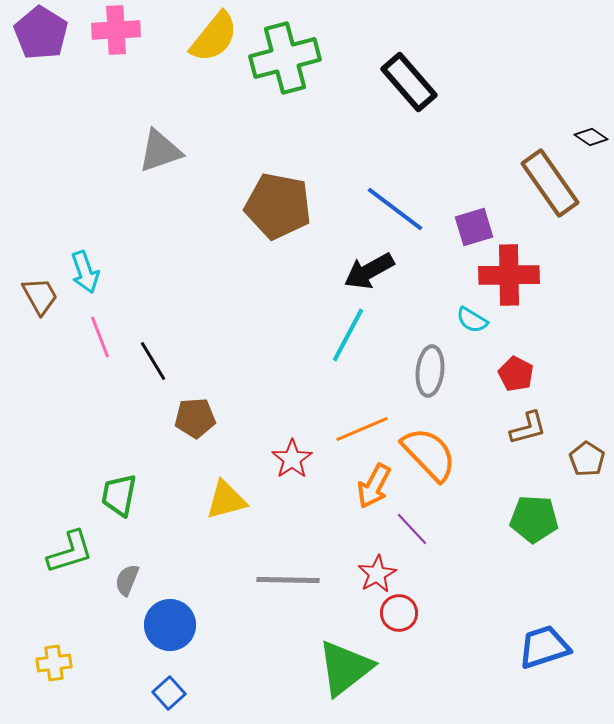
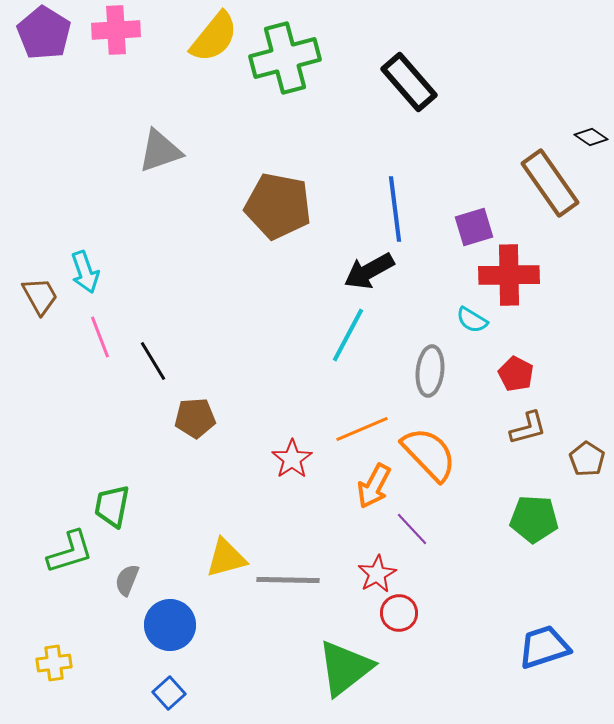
purple pentagon at (41, 33): moved 3 px right
blue line at (395, 209): rotated 46 degrees clockwise
green trapezoid at (119, 495): moved 7 px left, 11 px down
yellow triangle at (226, 500): moved 58 px down
